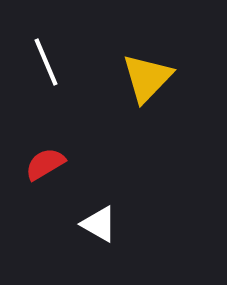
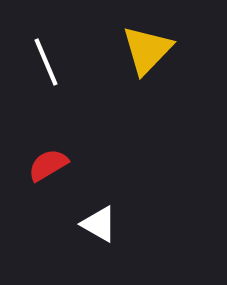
yellow triangle: moved 28 px up
red semicircle: moved 3 px right, 1 px down
